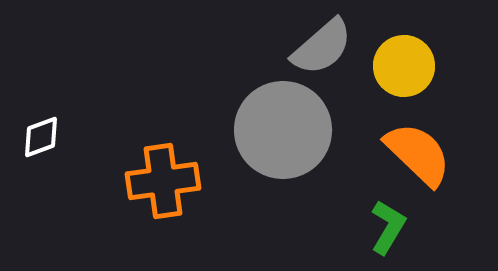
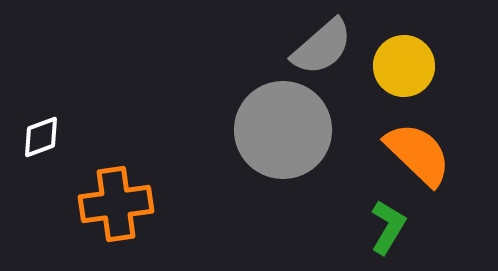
orange cross: moved 47 px left, 23 px down
